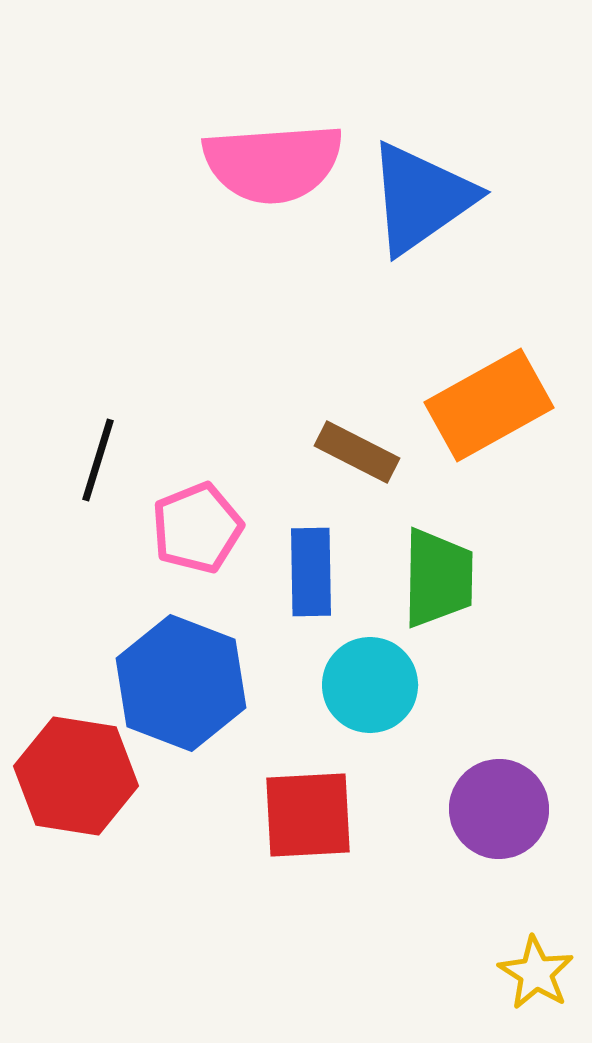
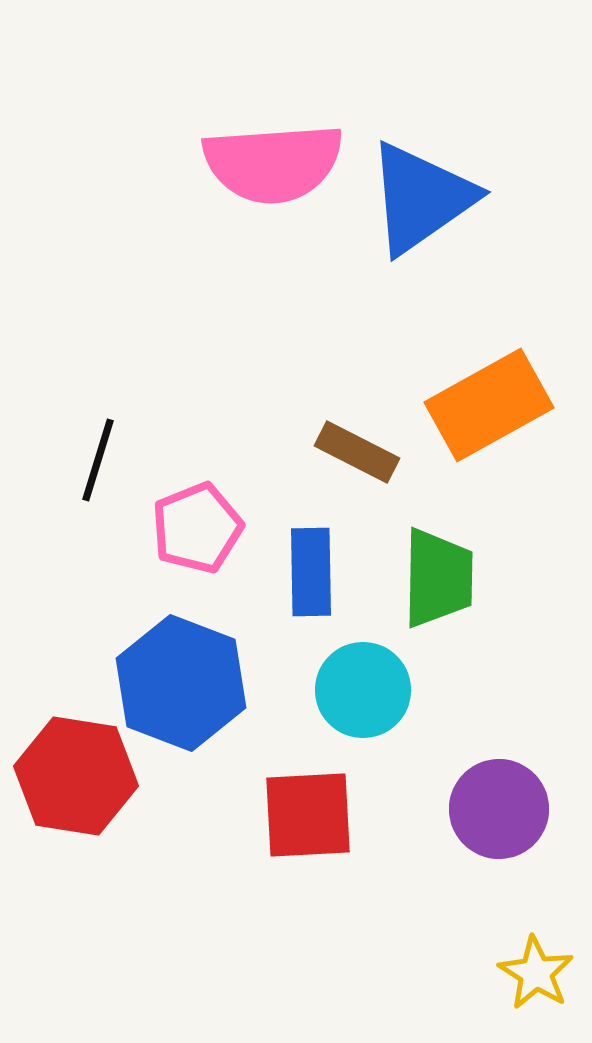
cyan circle: moved 7 px left, 5 px down
